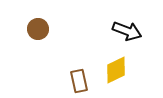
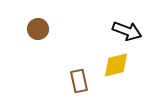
yellow diamond: moved 5 px up; rotated 12 degrees clockwise
